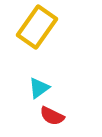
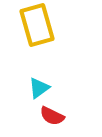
yellow rectangle: moved 2 px up; rotated 51 degrees counterclockwise
